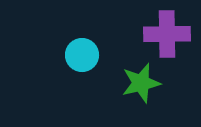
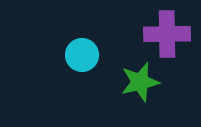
green star: moved 1 px left, 1 px up
